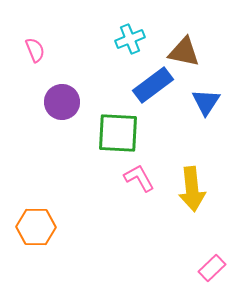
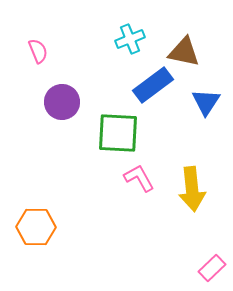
pink semicircle: moved 3 px right, 1 px down
